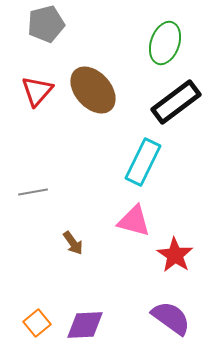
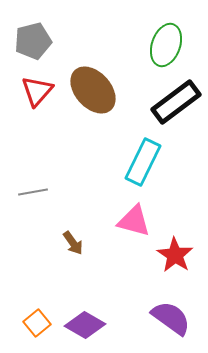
gray pentagon: moved 13 px left, 17 px down
green ellipse: moved 1 px right, 2 px down
purple diamond: rotated 33 degrees clockwise
